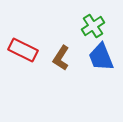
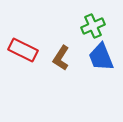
green cross: rotated 10 degrees clockwise
